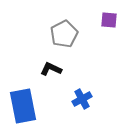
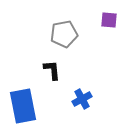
gray pentagon: rotated 16 degrees clockwise
black L-shape: moved 1 px right, 1 px down; rotated 60 degrees clockwise
